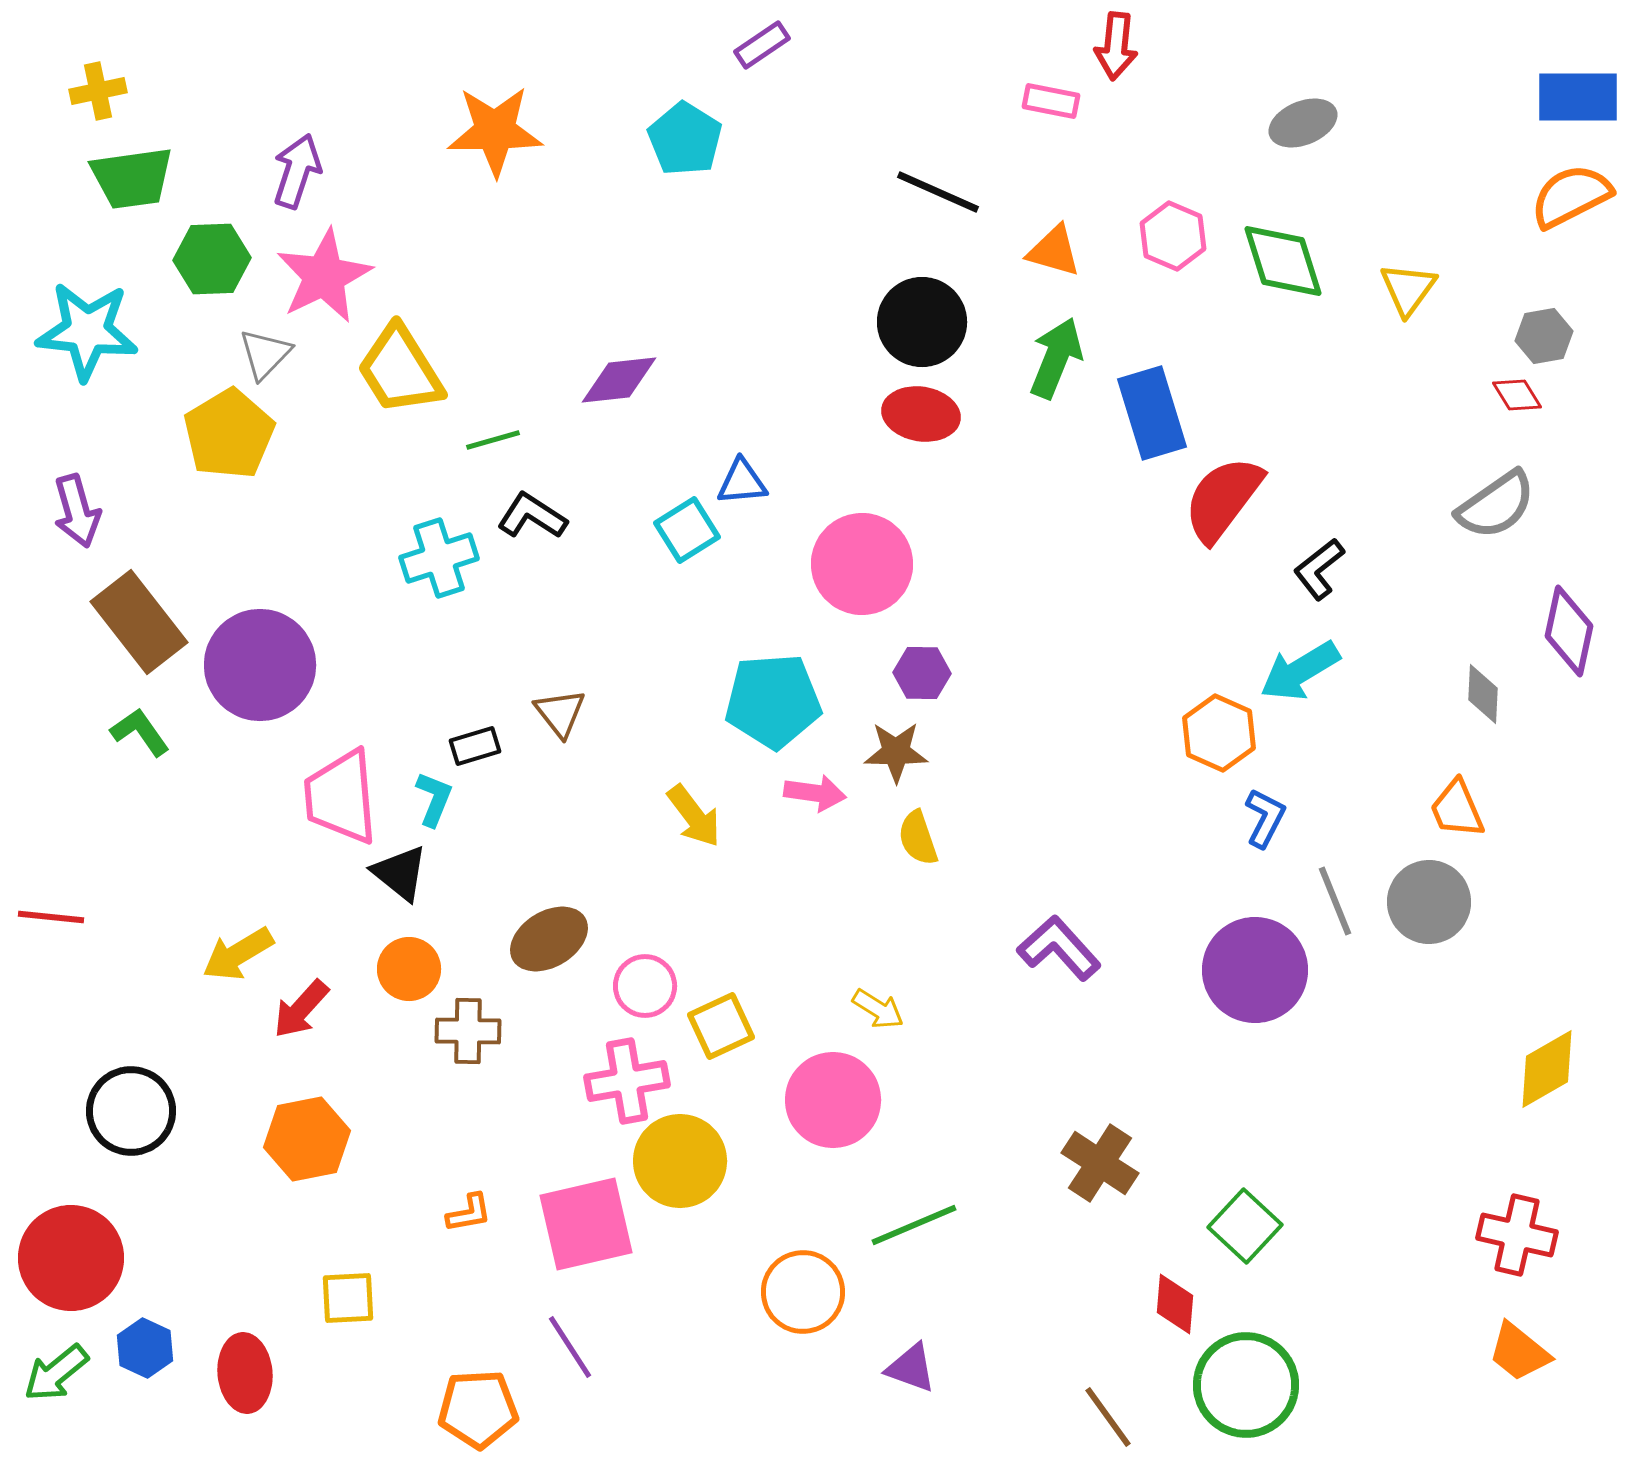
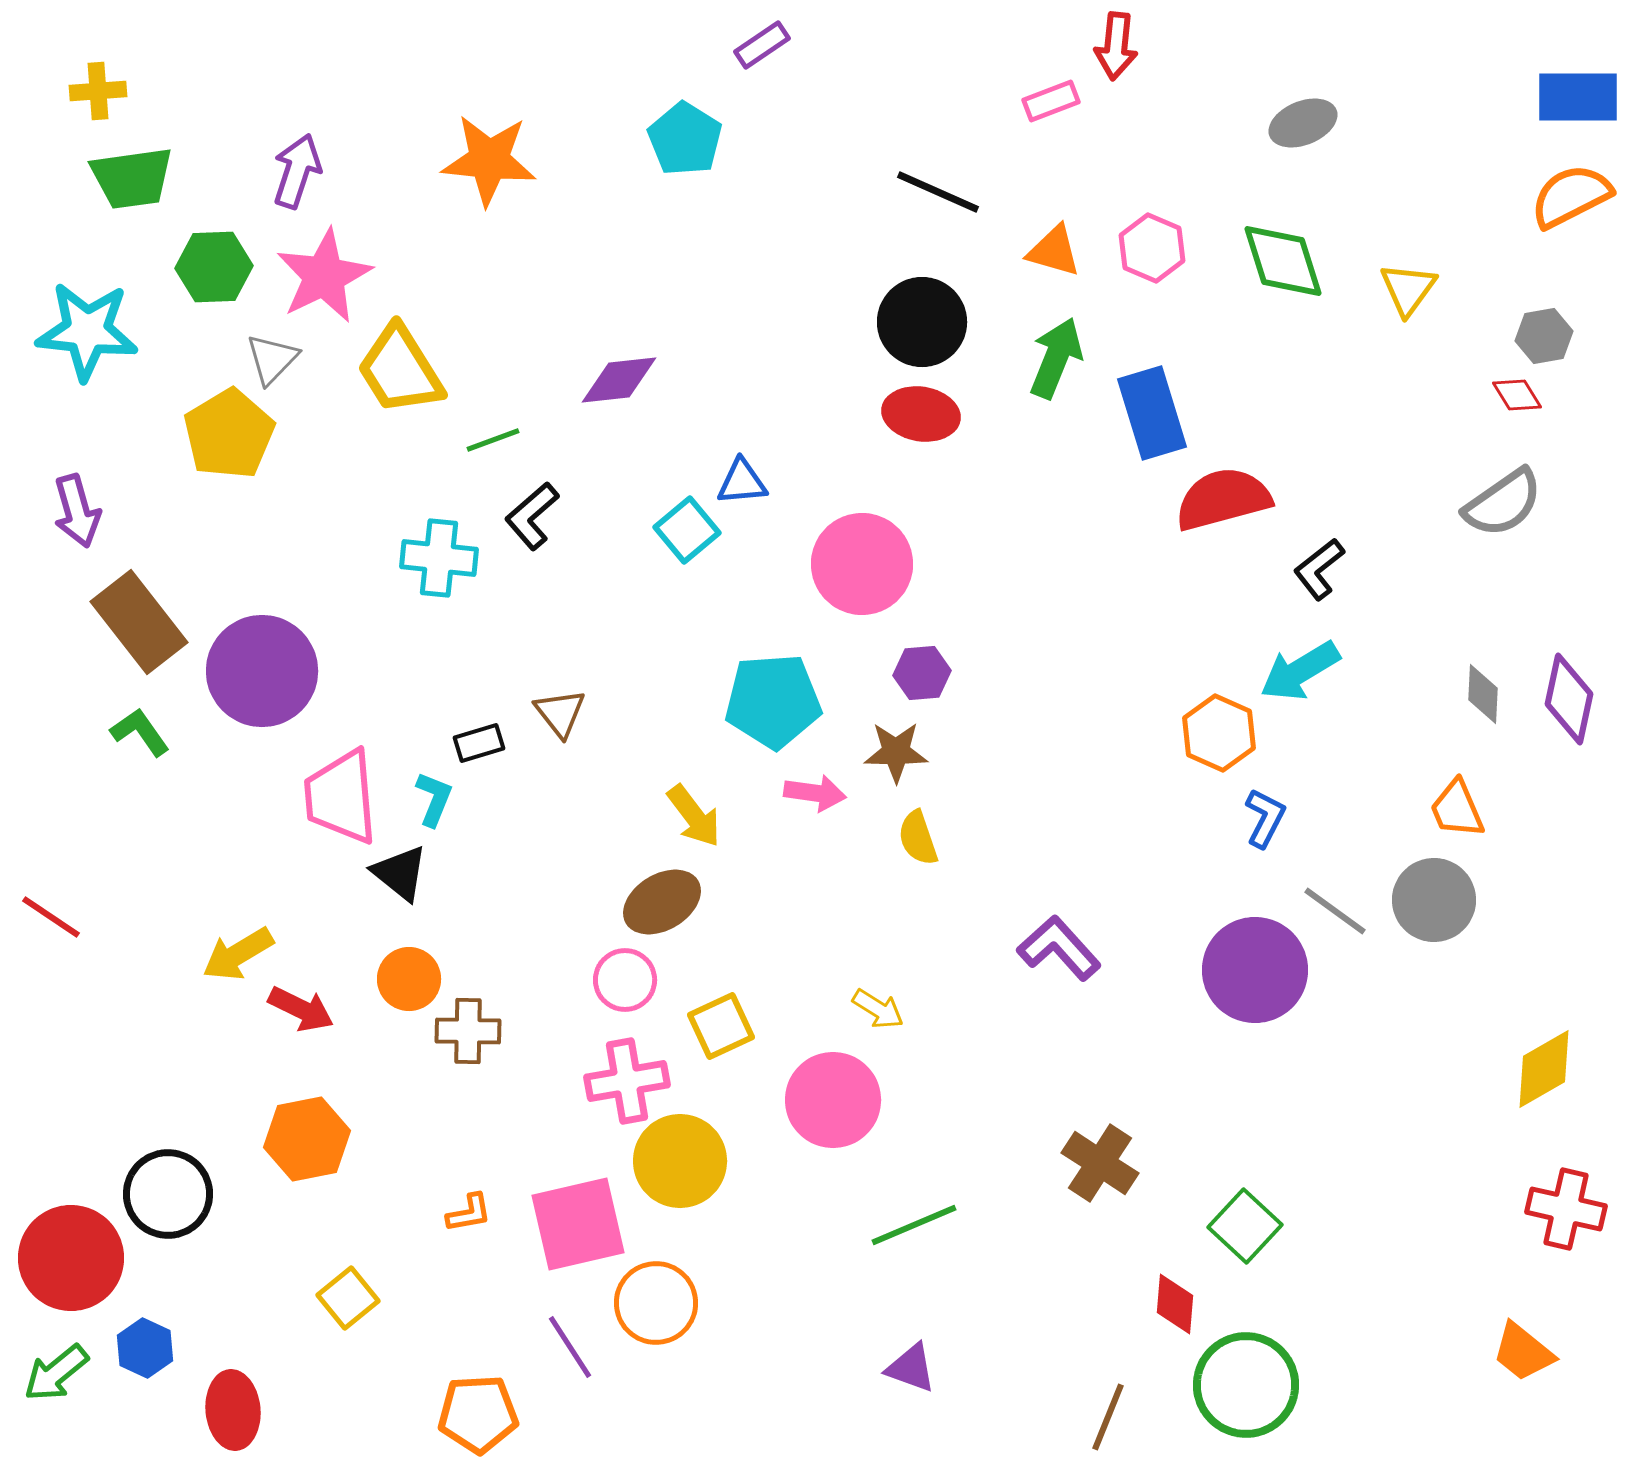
yellow cross at (98, 91): rotated 8 degrees clockwise
pink rectangle at (1051, 101): rotated 32 degrees counterclockwise
orange star at (495, 131): moved 6 px left, 29 px down; rotated 6 degrees clockwise
pink hexagon at (1173, 236): moved 21 px left, 12 px down
green hexagon at (212, 259): moved 2 px right, 8 px down
gray triangle at (265, 354): moved 7 px right, 5 px down
green line at (493, 440): rotated 4 degrees counterclockwise
red semicircle at (1223, 499): rotated 38 degrees clockwise
gray semicircle at (1496, 505): moved 7 px right, 2 px up
black L-shape at (532, 516): rotated 74 degrees counterclockwise
cyan square at (687, 530): rotated 8 degrees counterclockwise
cyan cross at (439, 558): rotated 24 degrees clockwise
purple diamond at (1569, 631): moved 68 px down
purple circle at (260, 665): moved 2 px right, 6 px down
purple hexagon at (922, 673): rotated 6 degrees counterclockwise
black rectangle at (475, 746): moved 4 px right, 3 px up
gray line at (1335, 901): moved 10 px down; rotated 32 degrees counterclockwise
gray circle at (1429, 902): moved 5 px right, 2 px up
red line at (51, 917): rotated 28 degrees clockwise
brown ellipse at (549, 939): moved 113 px right, 37 px up
orange circle at (409, 969): moved 10 px down
pink circle at (645, 986): moved 20 px left, 6 px up
red arrow at (301, 1009): rotated 106 degrees counterclockwise
yellow diamond at (1547, 1069): moved 3 px left
black circle at (131, 1111): moved 37 px right, 83 px down
pink square at (586, 1224): moved 8 px left
red cross at (1517, 1235): moved 49 px right, 26 px up
orange circle at (803, 1292): moved 147 px left, 11 px down
yellow square at (348, 1298): rotated 36 degrees counterclockwise
orange trapezoid at (1519, 1352): moved 4 px right
red ellipse at (245, 1373): moved 12 px left, 37 px down
orange pentagon at (478, 1409): moved 5 px down
brown line at (1108, 1417): rotated 58 degrees clockwise
